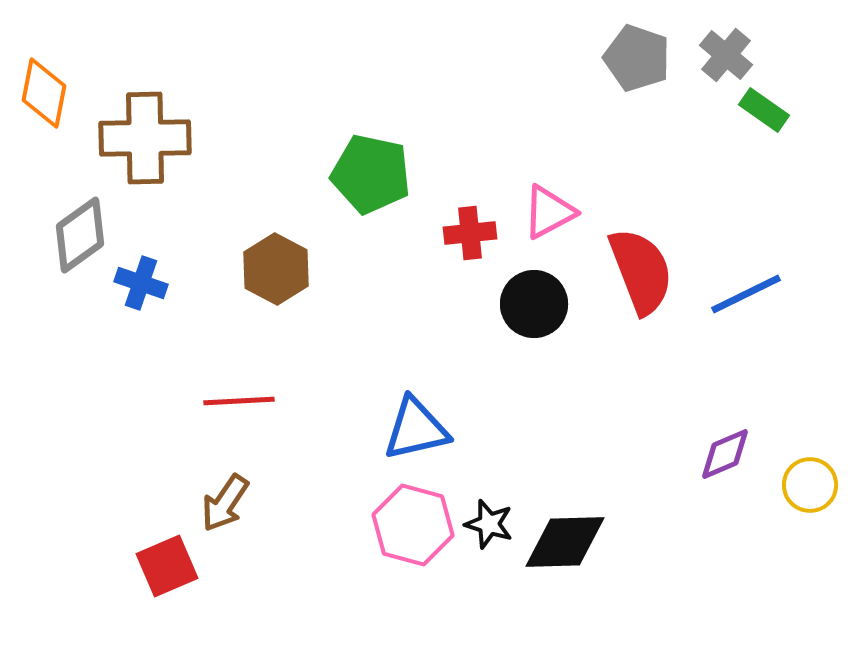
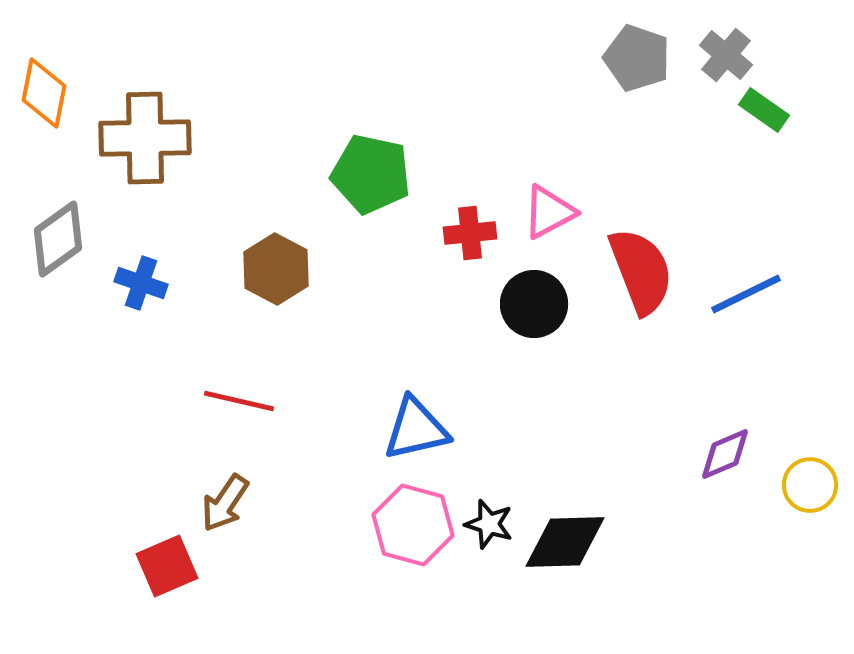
gray diamond: moved 22 px left, 4 px down
red line: rotated 16 degrees clockwise
